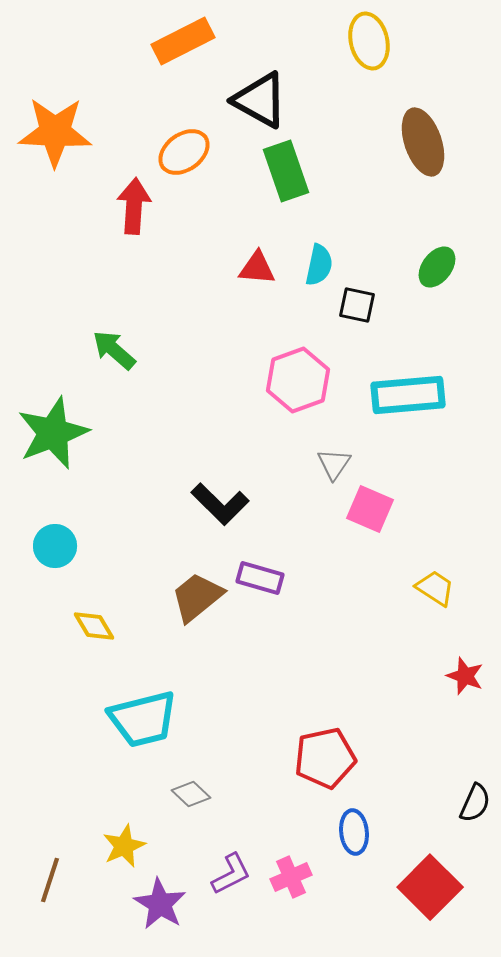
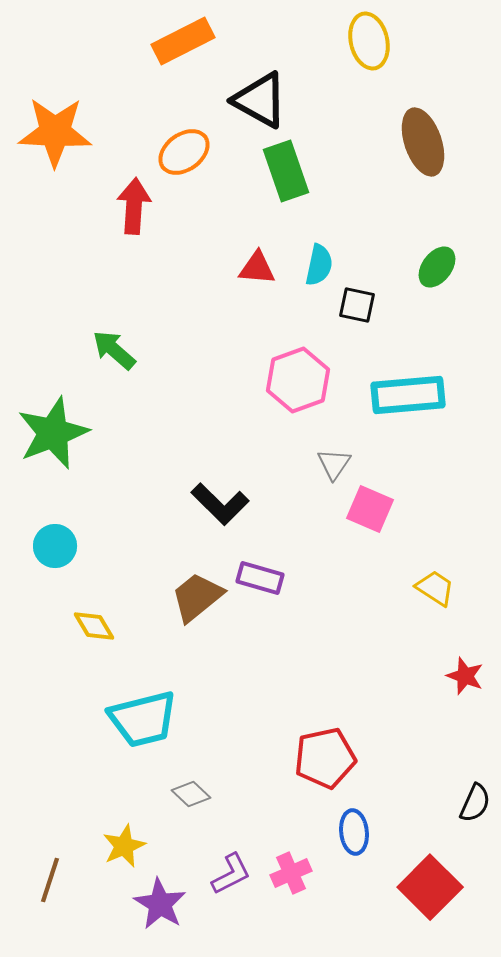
pink cross: moved 4 px up
